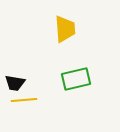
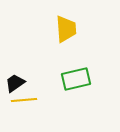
yellow trapezoid: moved 1 px right
black trapezoid: rotated 135 degrees clockwise
